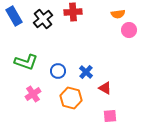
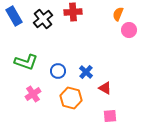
orange semicircle: rotated 120 degrees clockwise
